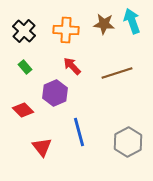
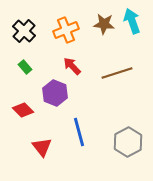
orange cross: rotated 25 degrees counterclockwise
purple hexagon: rotated 15 degrees counterclockwise
